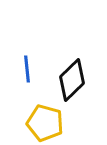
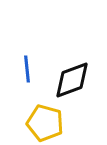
black diamond: rotated 24 degrees clockwise
